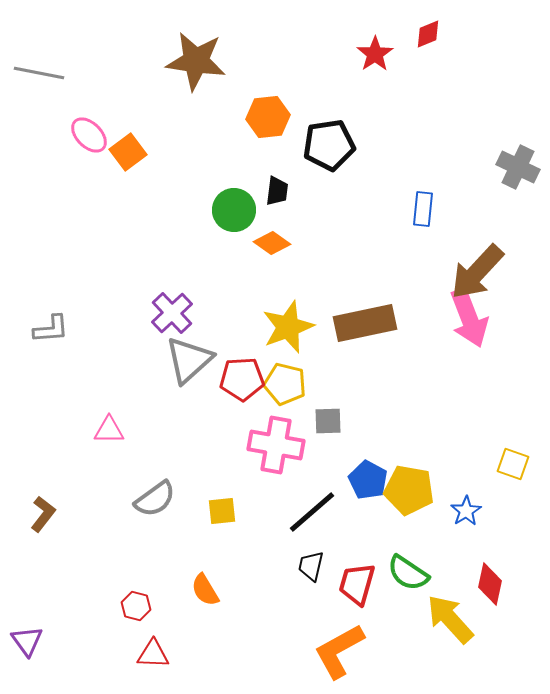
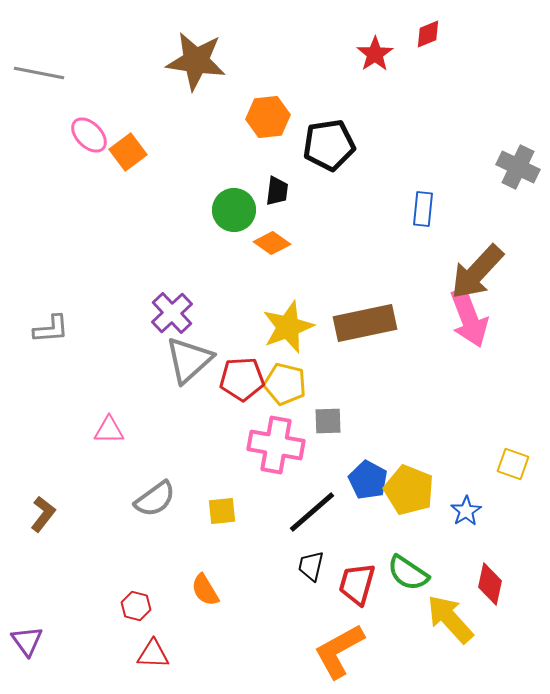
yellow pentagon at (409, 490): rotated 12 degrees clockwise
